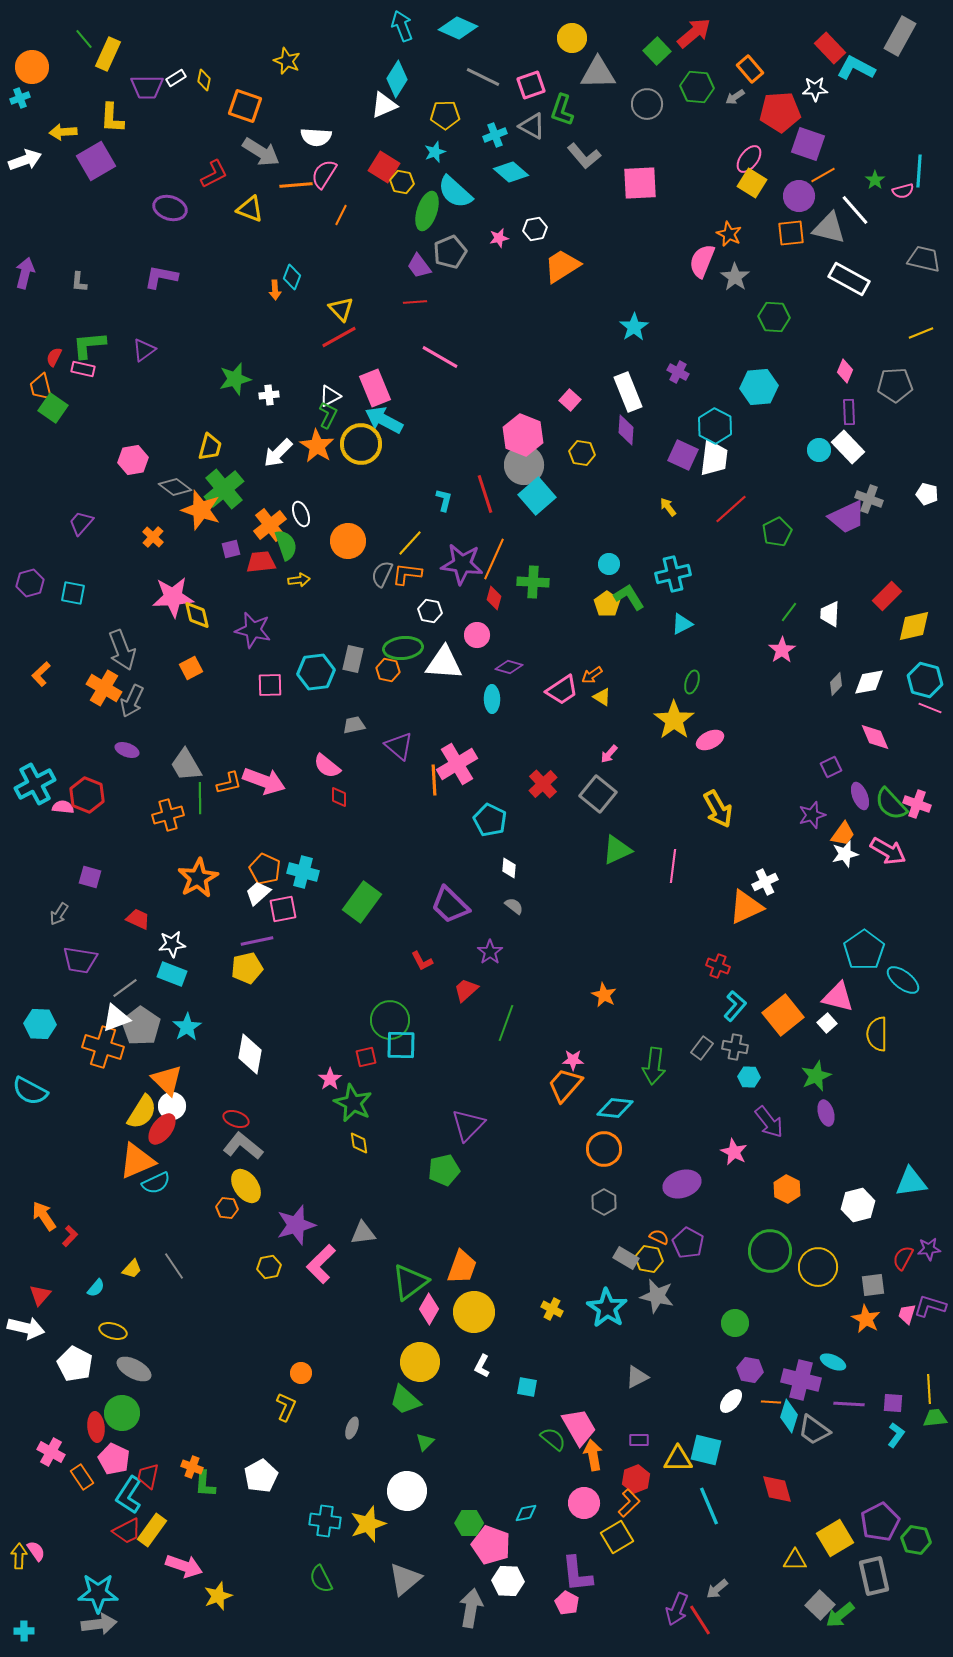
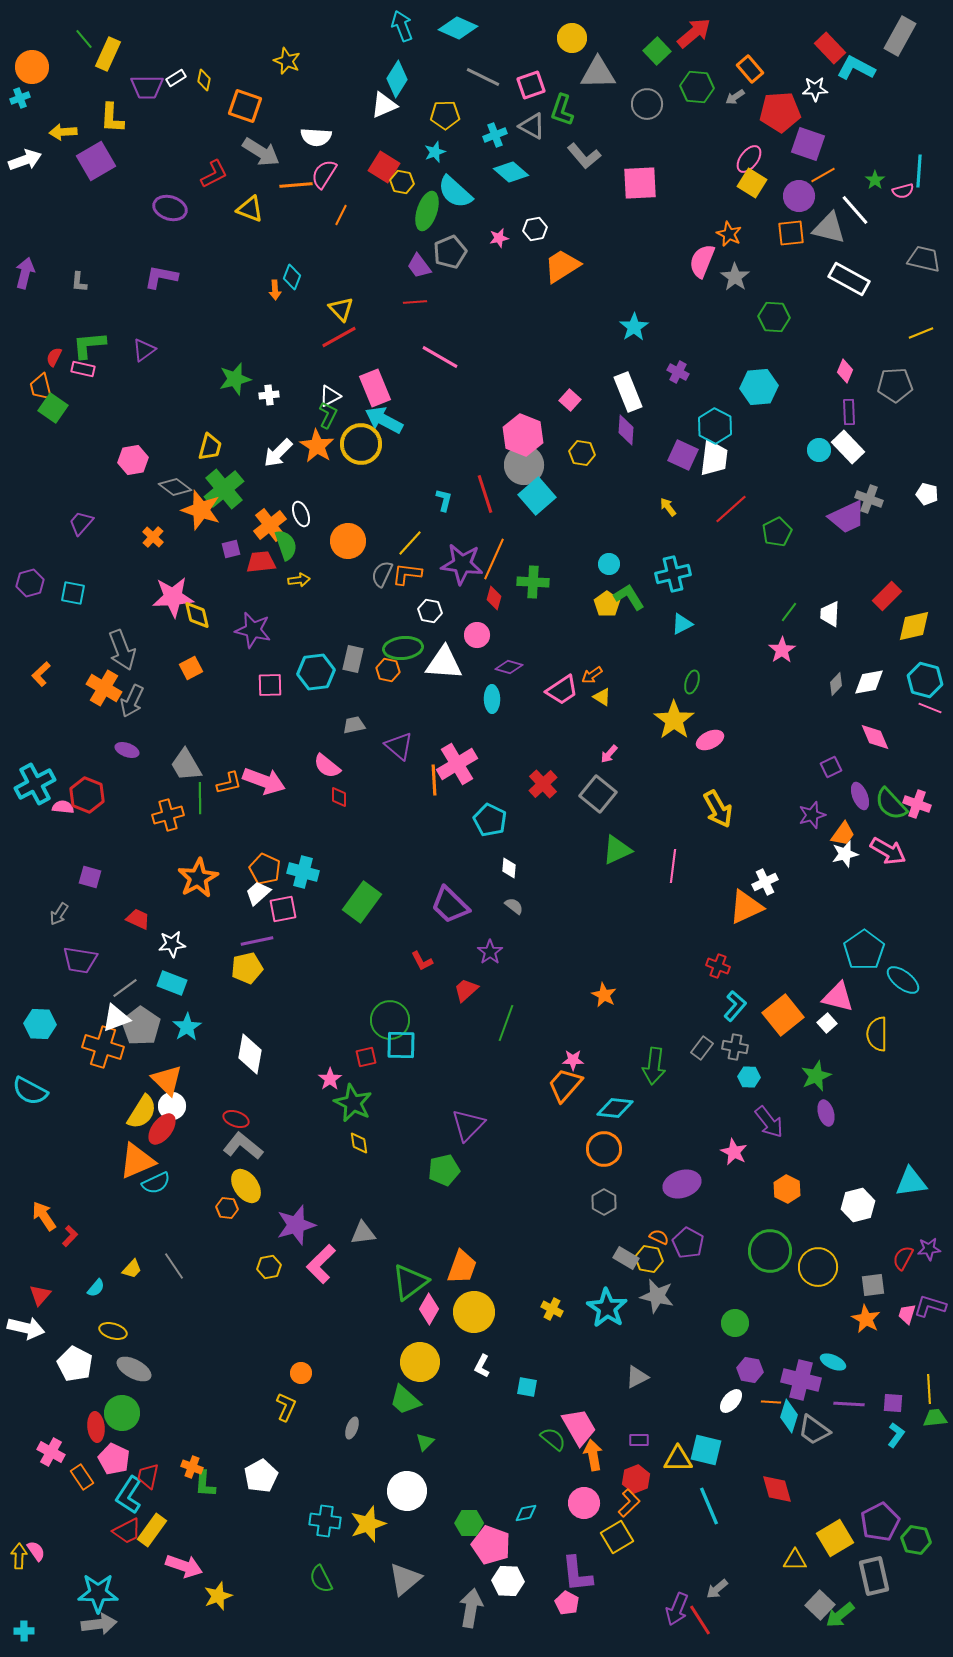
cyan rectangle at (172, 974): moved 9 px down
